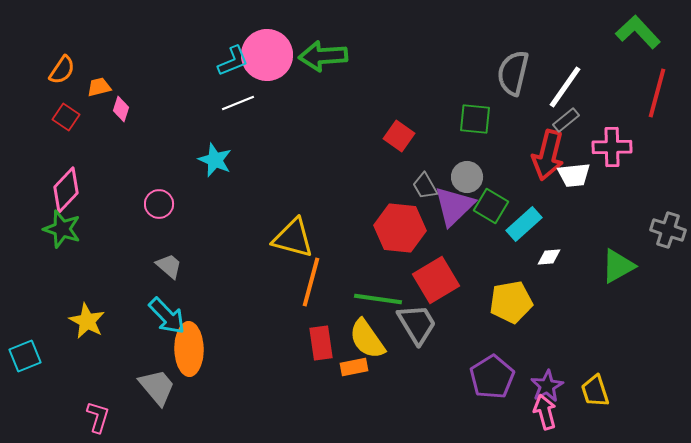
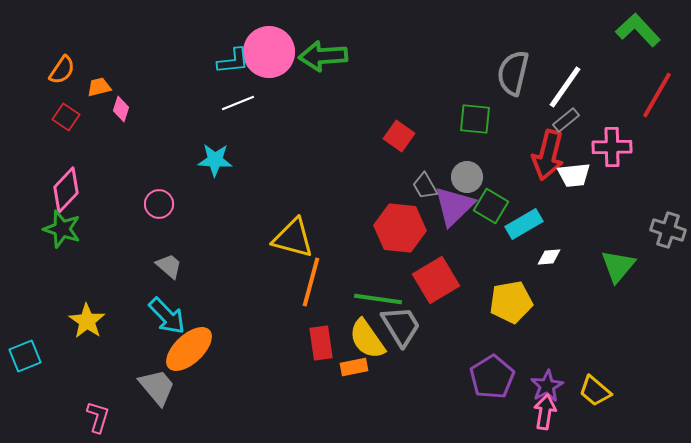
green L-shape at (638, 32): moved 2 px up
pink circle at (267, 55): moved 2 px right, 3 px up
cyan L-shape at (233, 61): rotated 16 degrees clockwise
red line at (657, 93): moved 2 px down; rotated 15 degrees clockwise
cyan star at (215, 160): rotated 20 degrees counterclockwise
cyan rectangle at (524, 224): rotated 12 degrees clockwise
green triangle at (618, 266): rotated 21 degrees counterclockwise
yellow star at (87, 321): rotated 6 degrees clockwise
gray trapezoid at (417, 324): moved 16 px left, 2 px down
orange ellipse at (189, 349): rotated 48 degrees clockwise
yellow trapezoid at (595, 391): rotated 32 degrees counterclockwise
pink arrow at (545, 412): rotated 24 degrees clockwise
